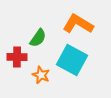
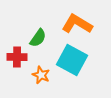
orange L-shape: moved 1 px left
